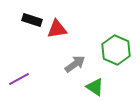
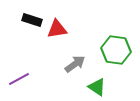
green hexagon: rotated 16 degrees counterclockwise
green triangle: moved 2 px right
